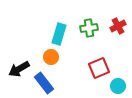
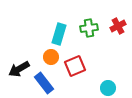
red square: moved 24 px left, 2 px up
cyan circle: moved 10 px left, 2 px down
